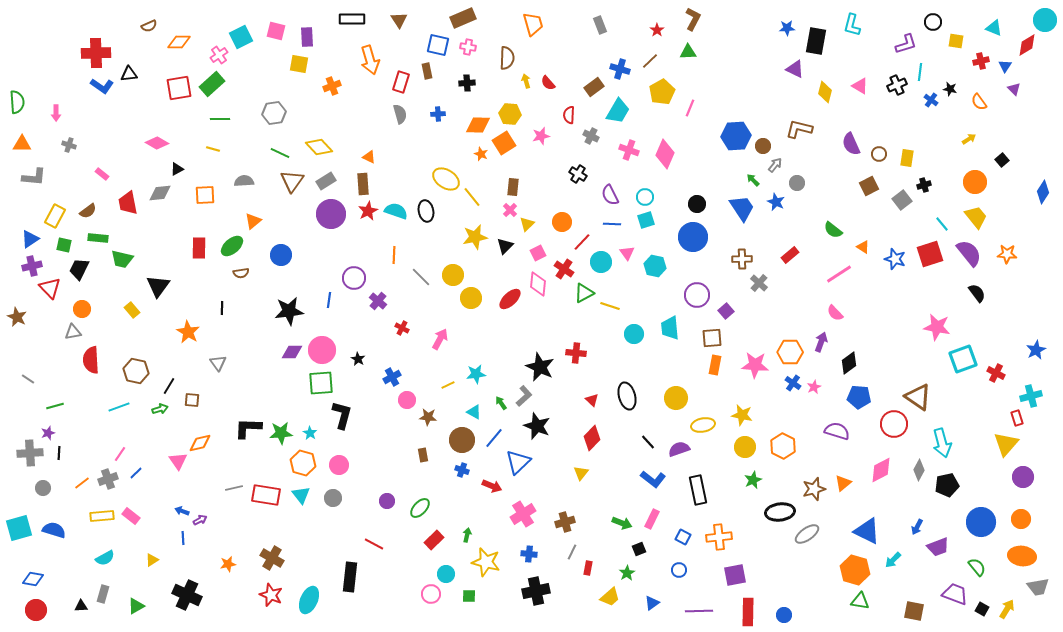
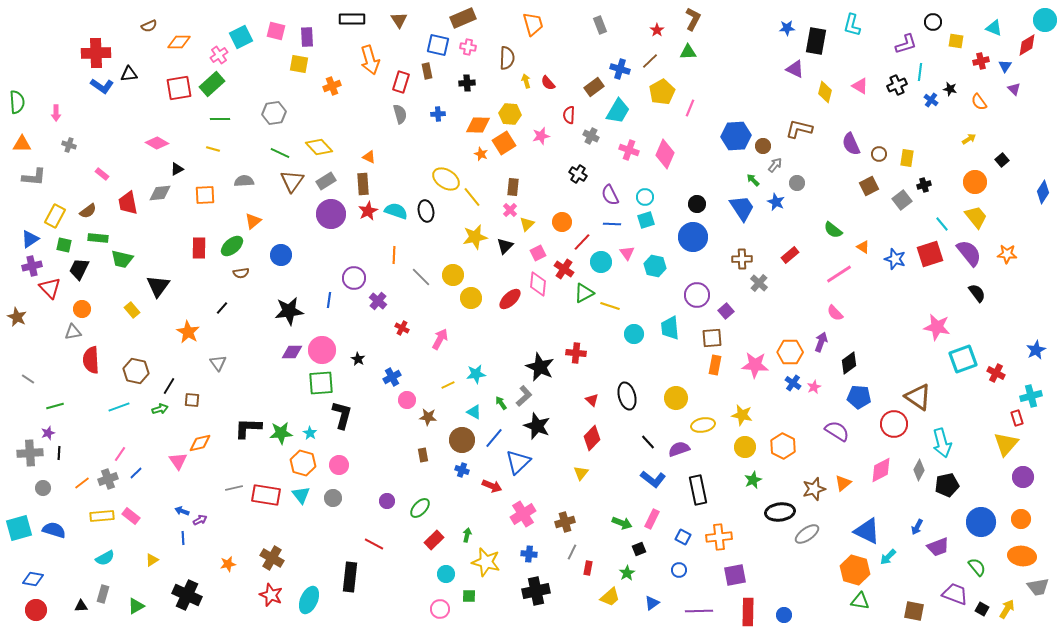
black line at (222, 308): rotated 40 degrees clockwise
purple semicircle at (837, 431): rotated 15 degrees clockwise
cyan arrow at (893, 560): moved 5 px left, 3 px up
pink circle at (431, 594): moved 9 px right, 15 px down
